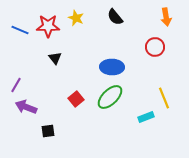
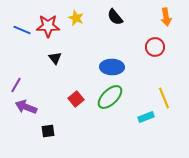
blue line: moved 2 px right
